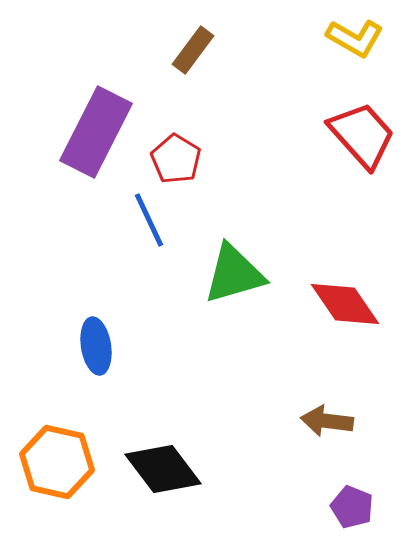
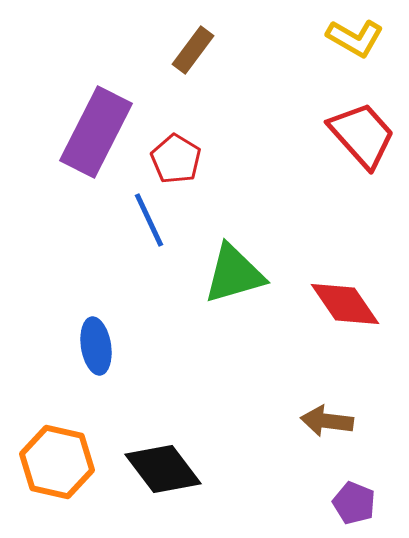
purple pentagon: moved 2 px right, 4 px up
